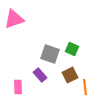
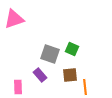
brown square: rotated 21 degrees clockwise
